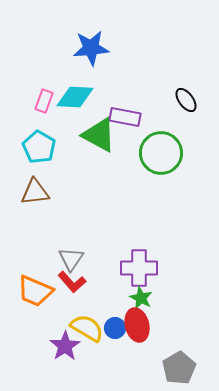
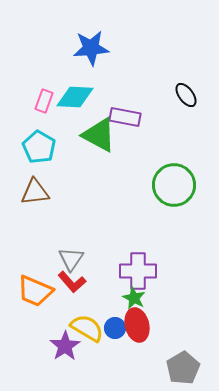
black ellipse: moved 5 px up
green circle: moved 13 px right, 32 px down
purple cross: moved 1 px left, 3 px down
green star: moved 7 px left
gray pentagon: moved 4 px right
